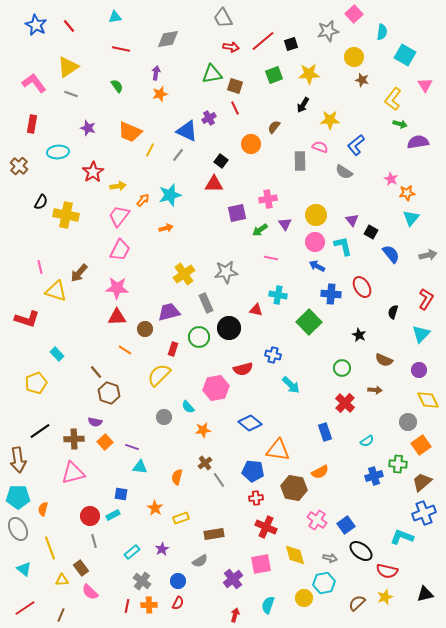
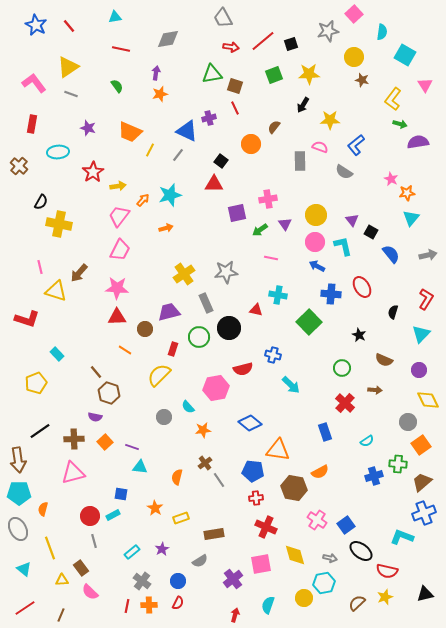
purple cross at (209, 118): rotated 16 degrees clockwise
yellow cross at (66, 215): moved 7 px left, 9 px down
purple semicircle at (95, 422): moved 5 px up
cyan pentagon at (18, 497): moved 1 px right, 4 px up
